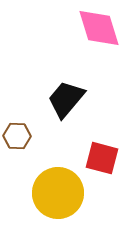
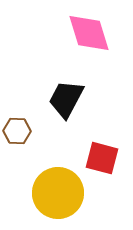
pink diamond: moved 10 px left, 5 px down
black trapezoid: rotated 12 degrees counterclockwise
brown hexagon: moved 5 px up
